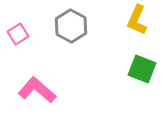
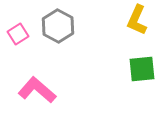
gray hexagon: moved 13 px left
green square: rotated 28 degrees counterclockwise
